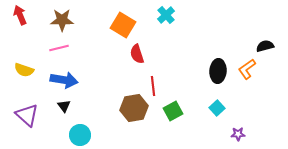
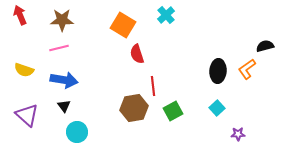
cyan circle: moved 3 px left, 3 px up
